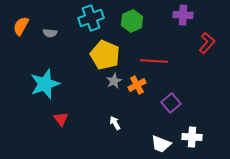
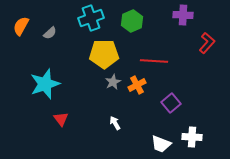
gray semicircle: rotated 48 degrees counterclockwise
yellow pentagon: moved 1 px left, 1 px up; rotated 24 degrees counterclockwise
gray star: moved 1 px left, 1 px down
